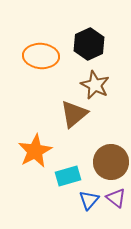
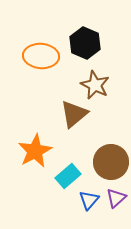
black hexagon: moved 4 px left, 1 px up; rotated 12 degrees counterclockwise
cyan rectangle: rotated 25 degrees counterclockwise
purple triangle: rotated 40 degrees clockwise
